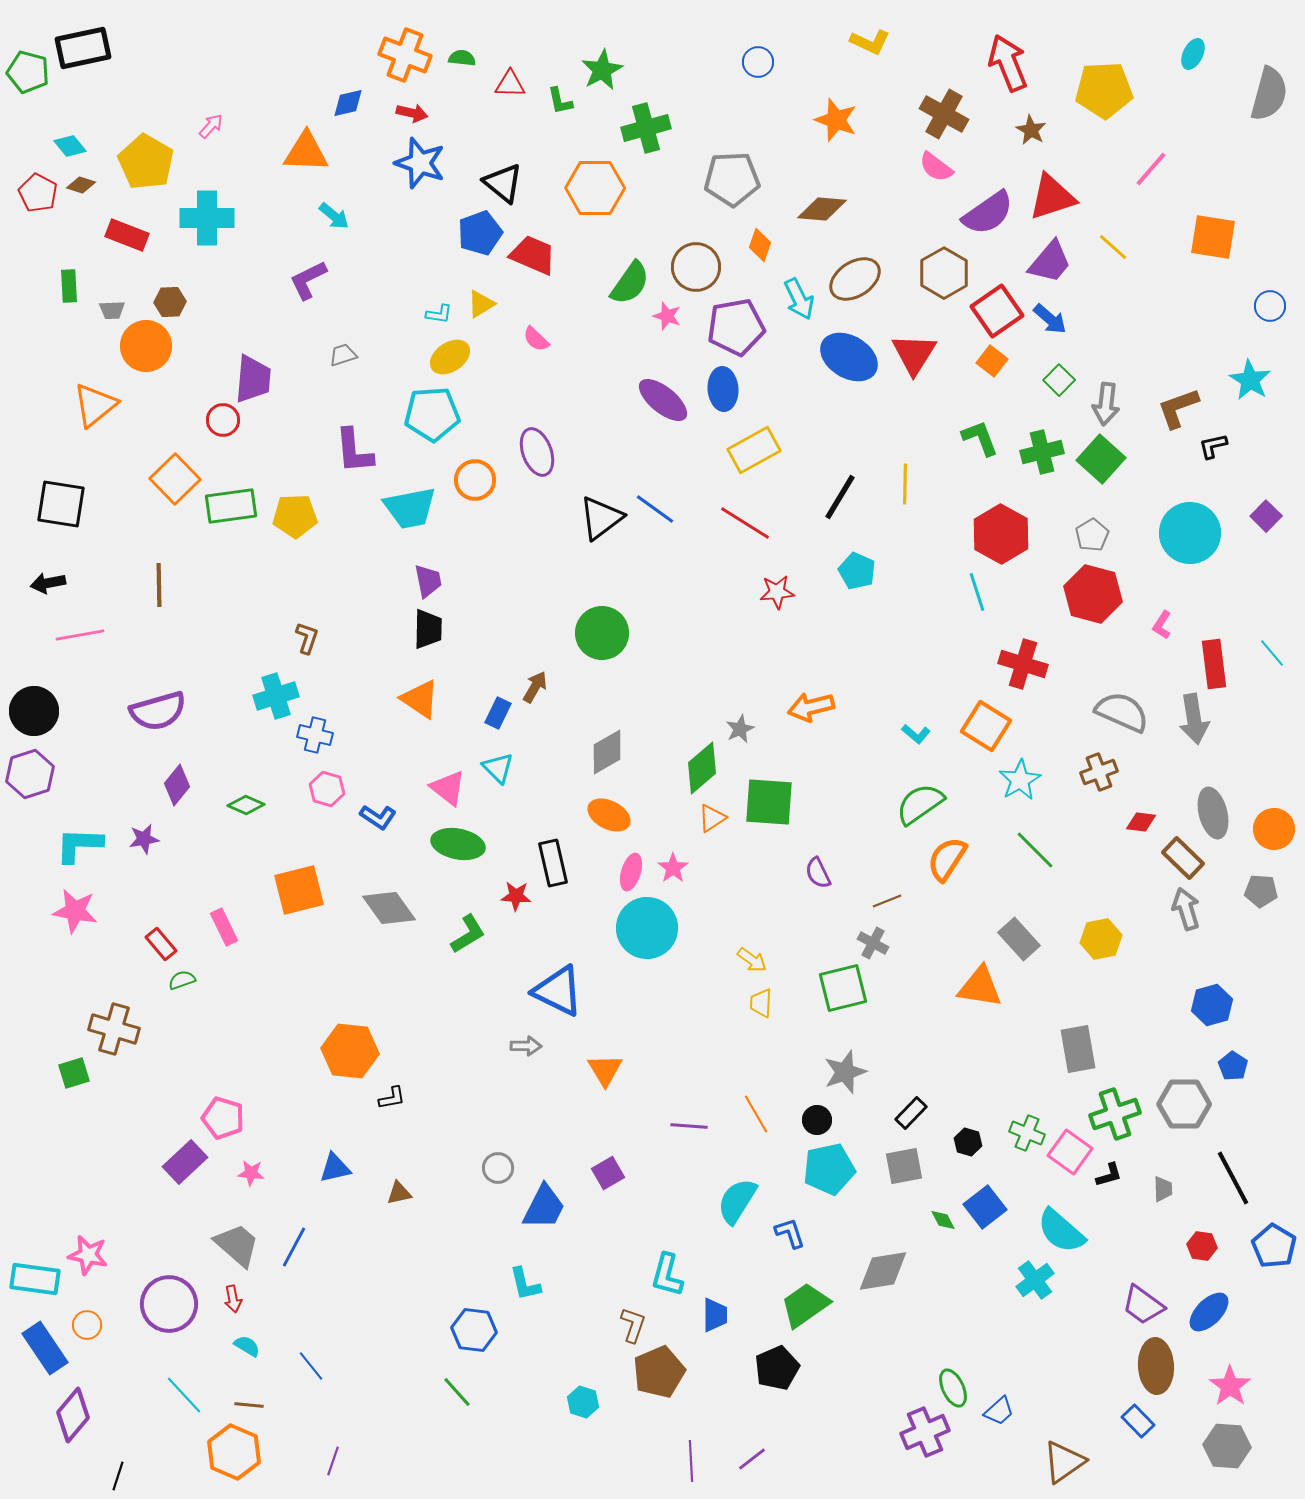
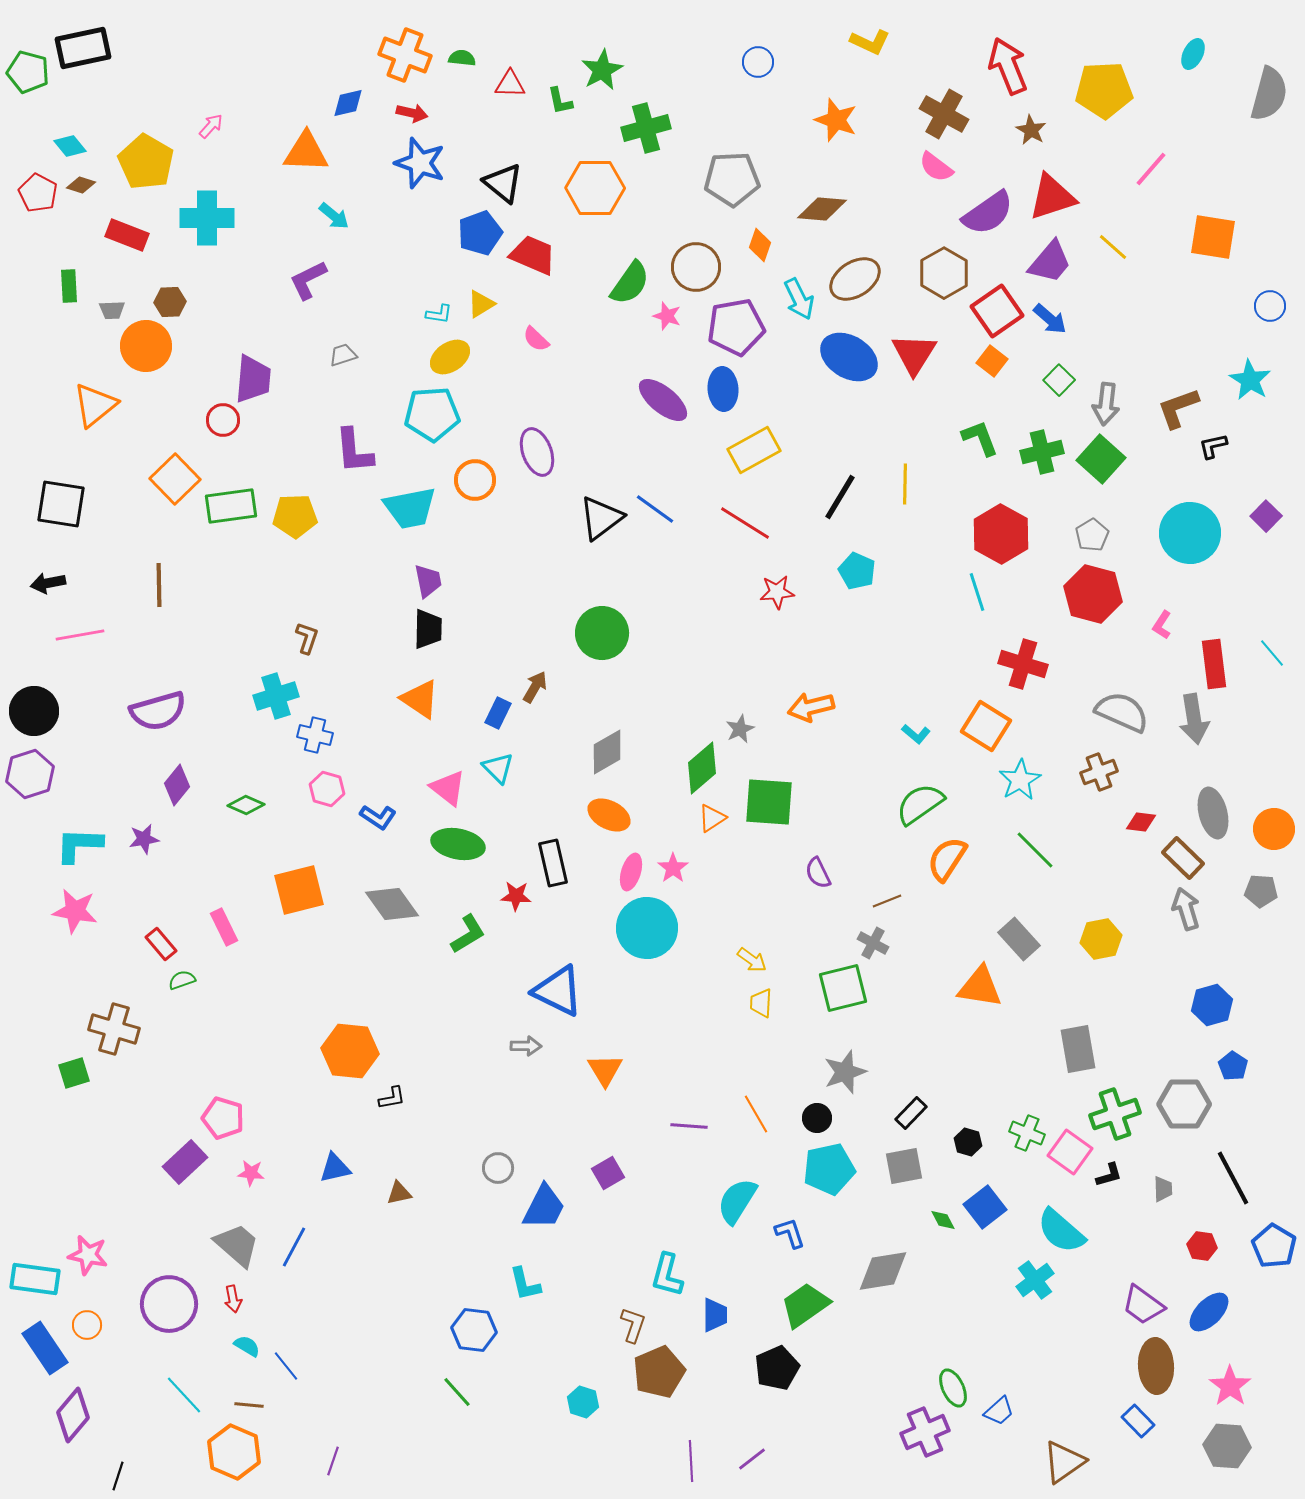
red arrow at (1008, 63): moved 3 px down
gray diamond at (389, 908): moved 3 px right, 4 px up
black circle at (817, 1120): moved 2 px up
blue line at (311, 1366): moved 25 px left
